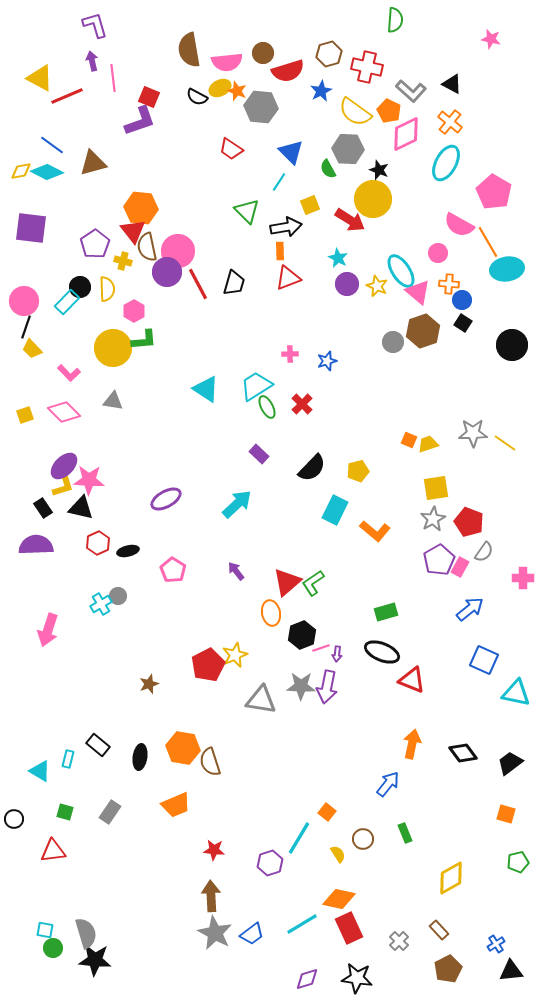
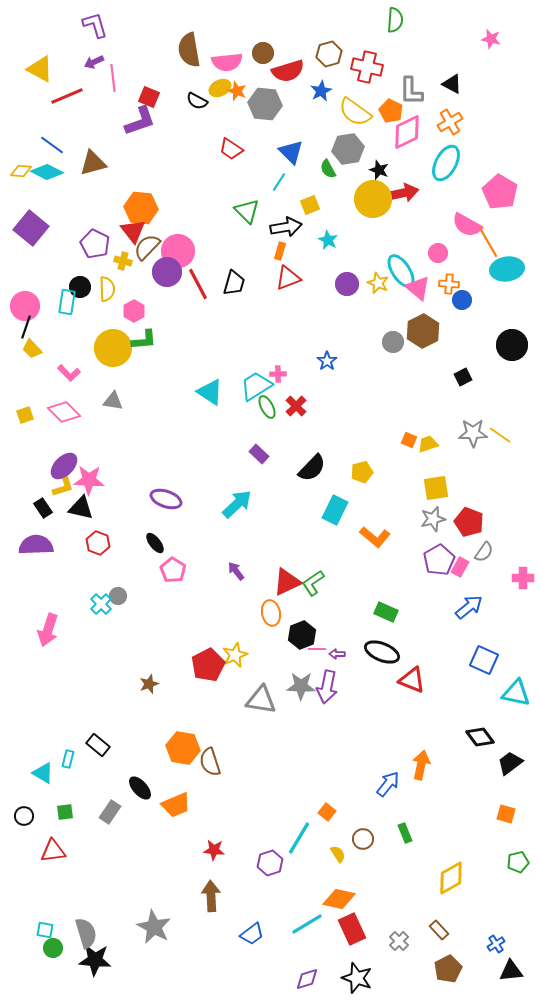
purple arrow at (92, 61): moved 2 px right, 1 px down; rotated 102 degrees counterclockwise
yellow triangle at (40, 78): moved 9 px up
gray L-shape at (411, 91): rotated 48 degrees clockwise
black semicircle at (197, 97): moved 4 px down
gray hexagon at (261, 107): moved 4 px right, 3 px up
orange pentagon at (389, 111): moved 2 px right
orange cross at (450, 122): rotated 20 degrees clockwise
pink diamond at (406, 134): moved 1 px right, 2 px up
gray hexagon at (348, 149): rotated 12 degrees counterclockwise
yellow diamond at (21, 171): rotated 15 degrees clockwise
pink pentagon at (494, 192): moved 6 px right
red arrow at (350, 220): moved 53 px right, 27 px up; rotated 44 degrees counterclockwise
pink semicircle at (459, 225): moved 8 px right
purple square at (31, 228): rotated 32 degrees clockwise
purple pentagon at (95, 244): rotated 12 degrees counterclockwise
brown semicircle at (147, 247): rotated 56 degrees clockwise
orange rectangle at (280, 251): rotated 18 degrees clockwise
cyan star at (338, 258): moved 10 px left, 18 px up
yellow star at (377, 286): moved 1 px right, 3 px up
pink triangle at (418, 292): moved 4 px up
pink circle at (24, 301): moved 1 px right, 5 px down
cyan rectangle at (67, 302): rotated 35 degrees counterclockwise
black square at (463, 323): moved 54 px down; rotated 30 degrees clockwise
brown hexagon at (423, 331): rotated 8 degrees counterclockwise
pink cross at (290, 354): moved 12 px left, 20 px down
blue star at (327, 361): rotated 18 degrees counterclockwise
cyan triangle at (206, 389): moved 4 px right, 3 px down
red cross at (302, 404): moved 6 px left, 2 px down
yellow line at (505, 443): moved 5 px left, 8 px up
yellow pentagon at (358, 471): moved 4 px right, 1 px down
purple ellipse at (166, 499): rotated 48 degrees clockwise
gray star at (433, 519): rotated 15 degrees clockwise
orange L-shape at (375, 531): moved 6 px down
red hexagon at (98, 543): rotated 15 degrees counterclockwise
black ellipse at (128, 551): moved 27 px right, 8 px up; rotated 65 degrees clockwise
red triangle at (287, 582): rotated 16 degrees clockwise
cyan cross at (101, 604): rotated 15 degrees counterclockwise
blue arrow at (470, 609): moved 1 px left, 2 px up
green rectangle at (386, 612): rotated 40 degrees clockwise
pink line at (321, 648): moved 4 px left, 1 px down; rotated 18 degrees clockwise
purple arrow at (337, 654): rotated 84 degrees clockwise
orange arrow at (412, 744): moved 9 px right, 21 px down
black diamond at (463, 753): moved 17 px right, 16 px up
black ellipse at (140, 757): moved 31 px down; rotated 50 degrees counterclockwise
cyan triangle at (40, 771): moved 3 px right, 2 px down
green square at (65, 812): rotated 24 degrees counterclockwise
black circle at (14, 819): moved 10 px right, 3 px up
cyan line at (302, 924): moved 5 px right
red rectangle at (349, 928): moved 3 px right, 1 px down
gray star at (215, 933): moved 61 px left, 6 px up
black star at (357, 978): rotated 12 degrees clockwise
